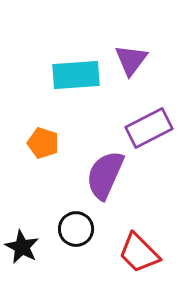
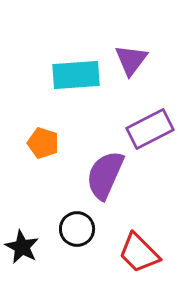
purple rectangle: moved 1 px right, 1 px down
black circle: moved 1 px right
